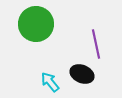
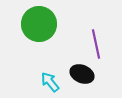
green circle: moved 3 px right
